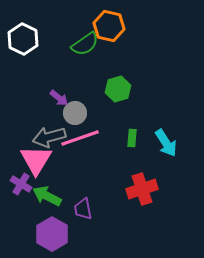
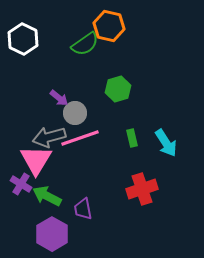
green rectangle: rotated 18 degrees counterclockwise
